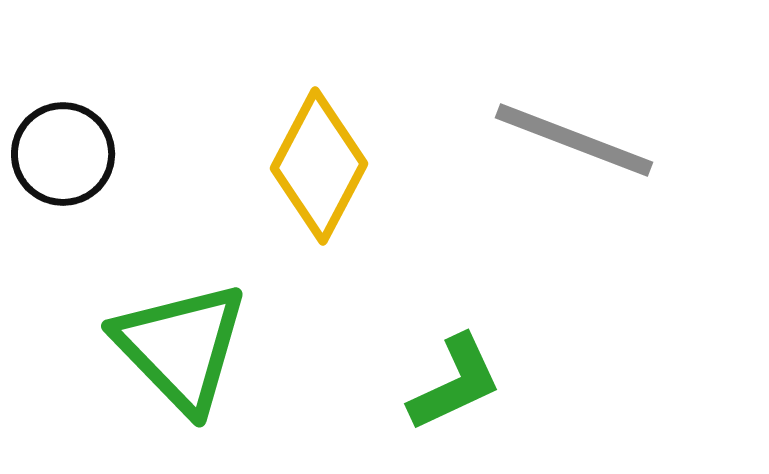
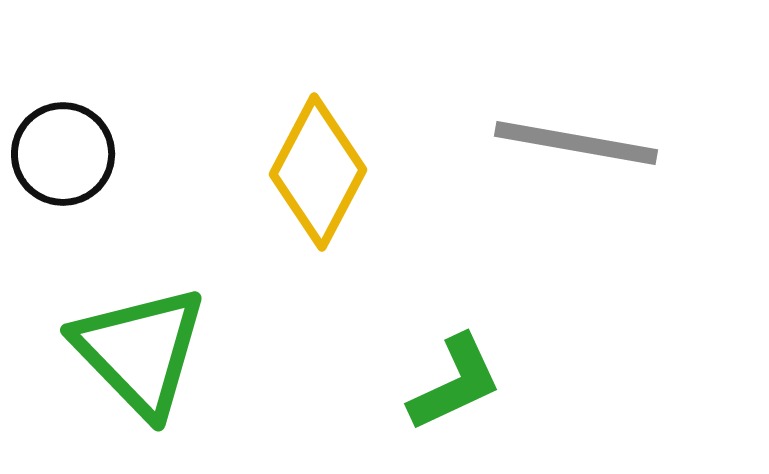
gray line: moved 2 px right, 3 px down; rotated 11 degrees counterclockwise
yellow diamond: moved 1 px left, 6 px down
green triangle: moved 41 px left, 4 px down
